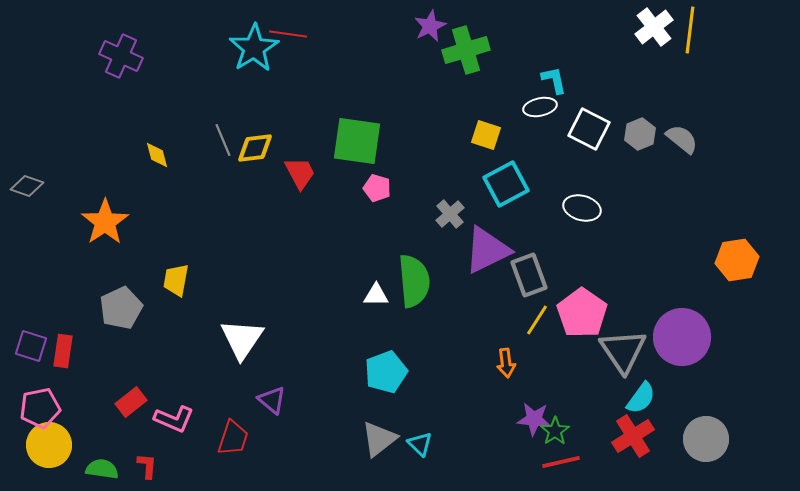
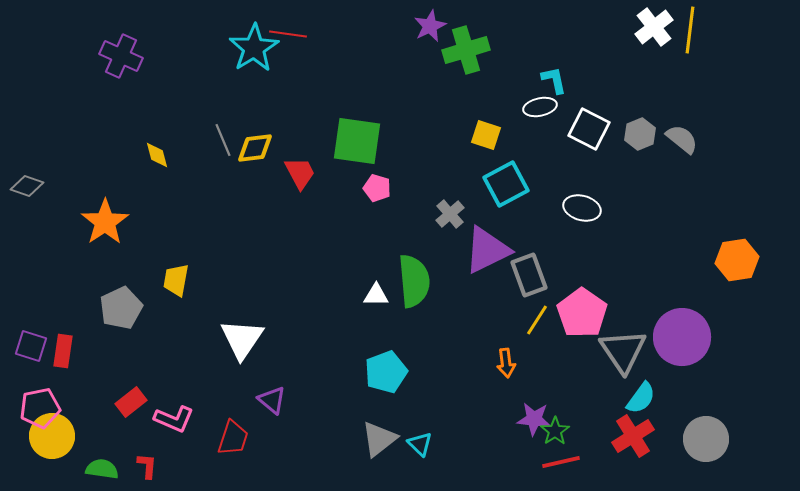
yellow circle at (49, 445): moved 3 px right, 9 px up
